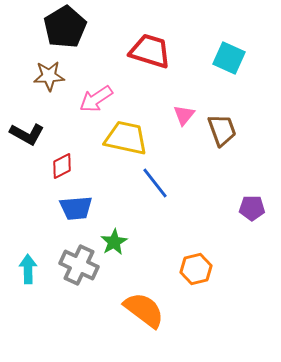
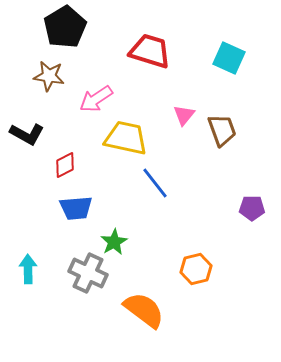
brown star: rotated 12 degrees clockwise
red diamond: moved 3 px right, 1 px up
gray cross: moved 9 px right, 8 px down
